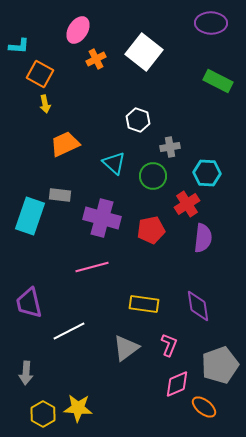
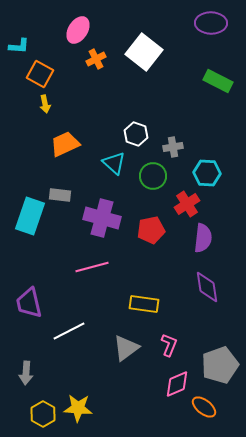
white hexagon: moved 2 px left, 14 px down
gray cross: moved 3 px right
purple diamond: moved 9 px right, 19 px up
